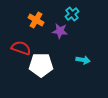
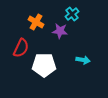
orange cross: moved 2 px down
red semicircle: rotated 96 degrees clockwise
white pentagon: moved 3 px right
